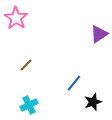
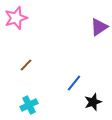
pink star: rotated 20 degrees clockwise
purple triangle: moved 7 px up
